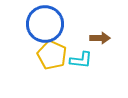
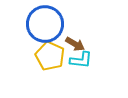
brown arrow: moved 25 px left, 6 px down; rotated 30 degrees clockwise
yellow pentagon: moved 2 px left, 1 px down
